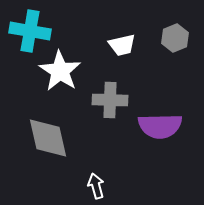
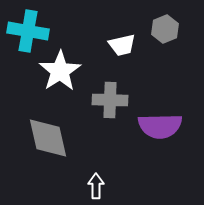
cyan cross: moved 2 px left
gray hexagon: moved 10 px left, 9 px up
white star: rotated 6 degrees clockwise
white arrow: rotated 15 degrees clockwise
